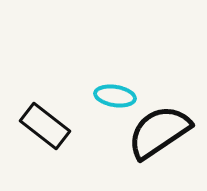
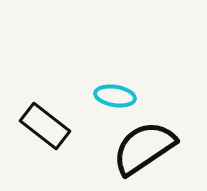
black semicircle: moved 15 px left, 16 px down
